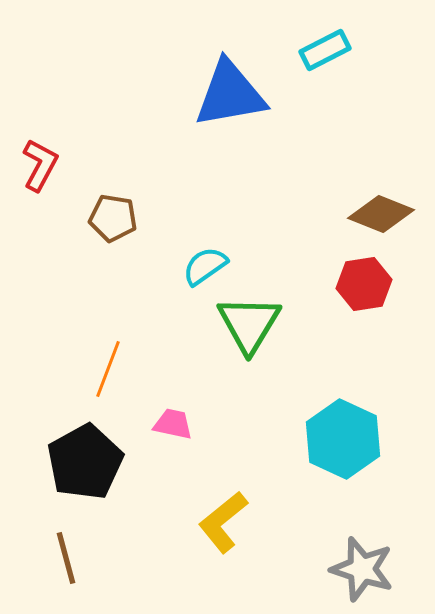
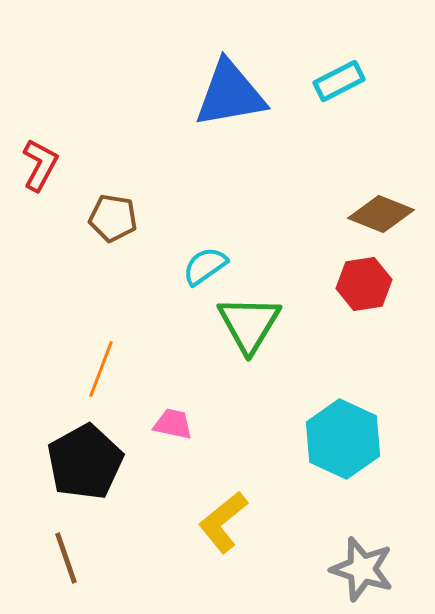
cyan rectangle: moved 14 px right, 31 px down
orange line: moved 7 px left
brown line: rotated 4 degrees counterclockwise
